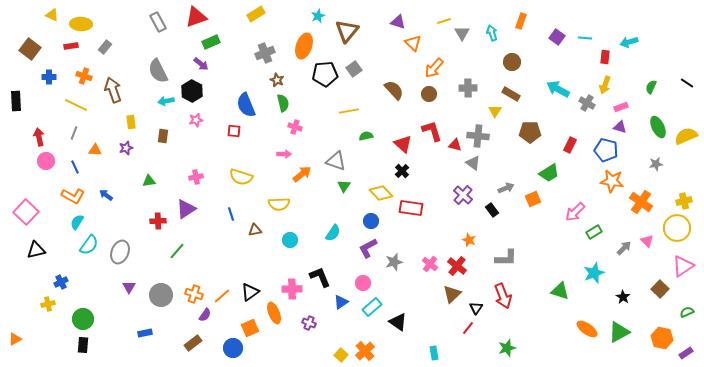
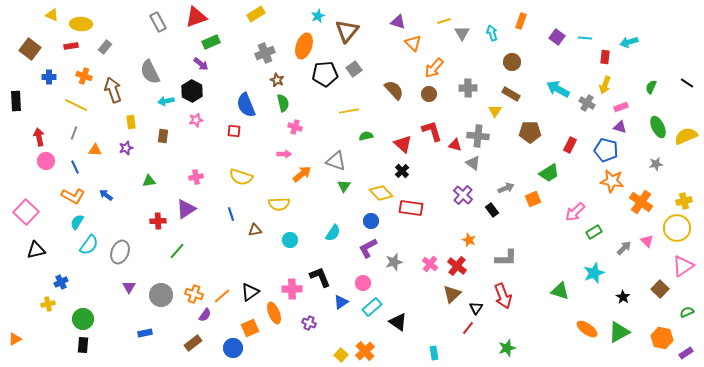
gray semicircle at (158, 71): moved 8 px left, 1 px down
